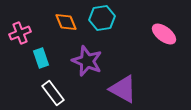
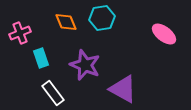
purple star: moved 2 px left, 4 px down
